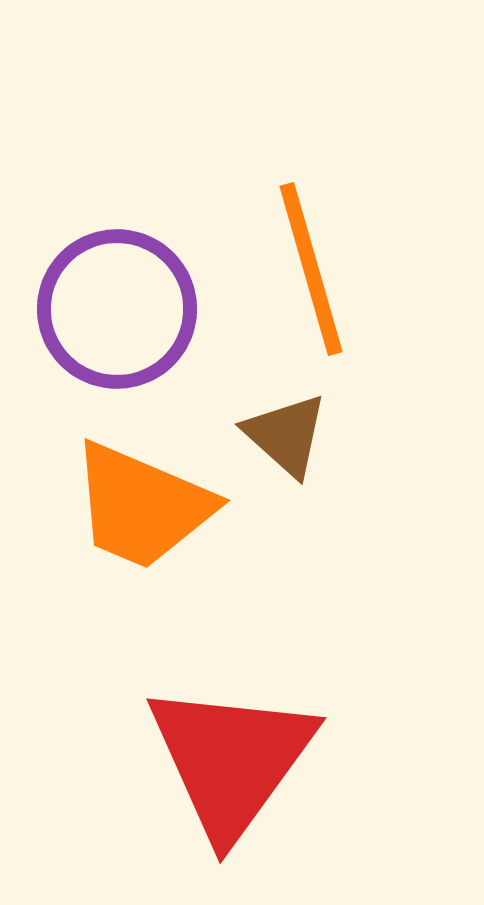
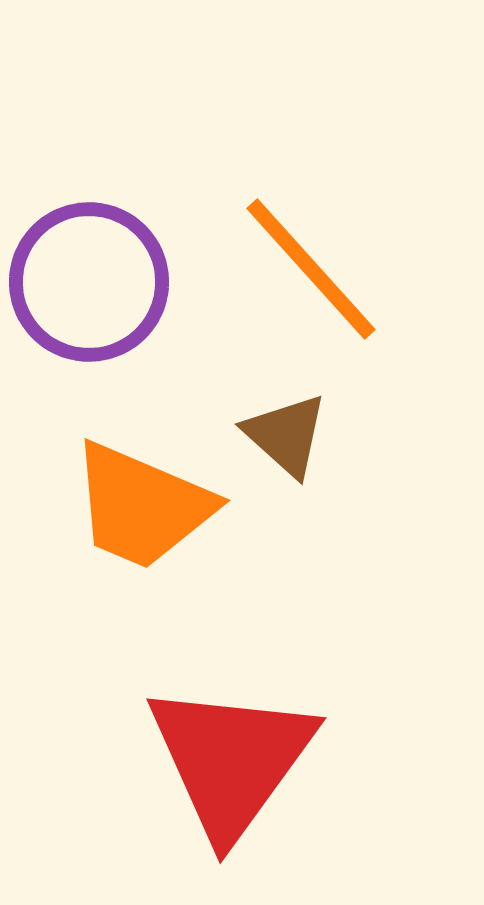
orange line: rotated 26 degrees counterclockwise
purple circle: moved 28 px left, 27 px up
